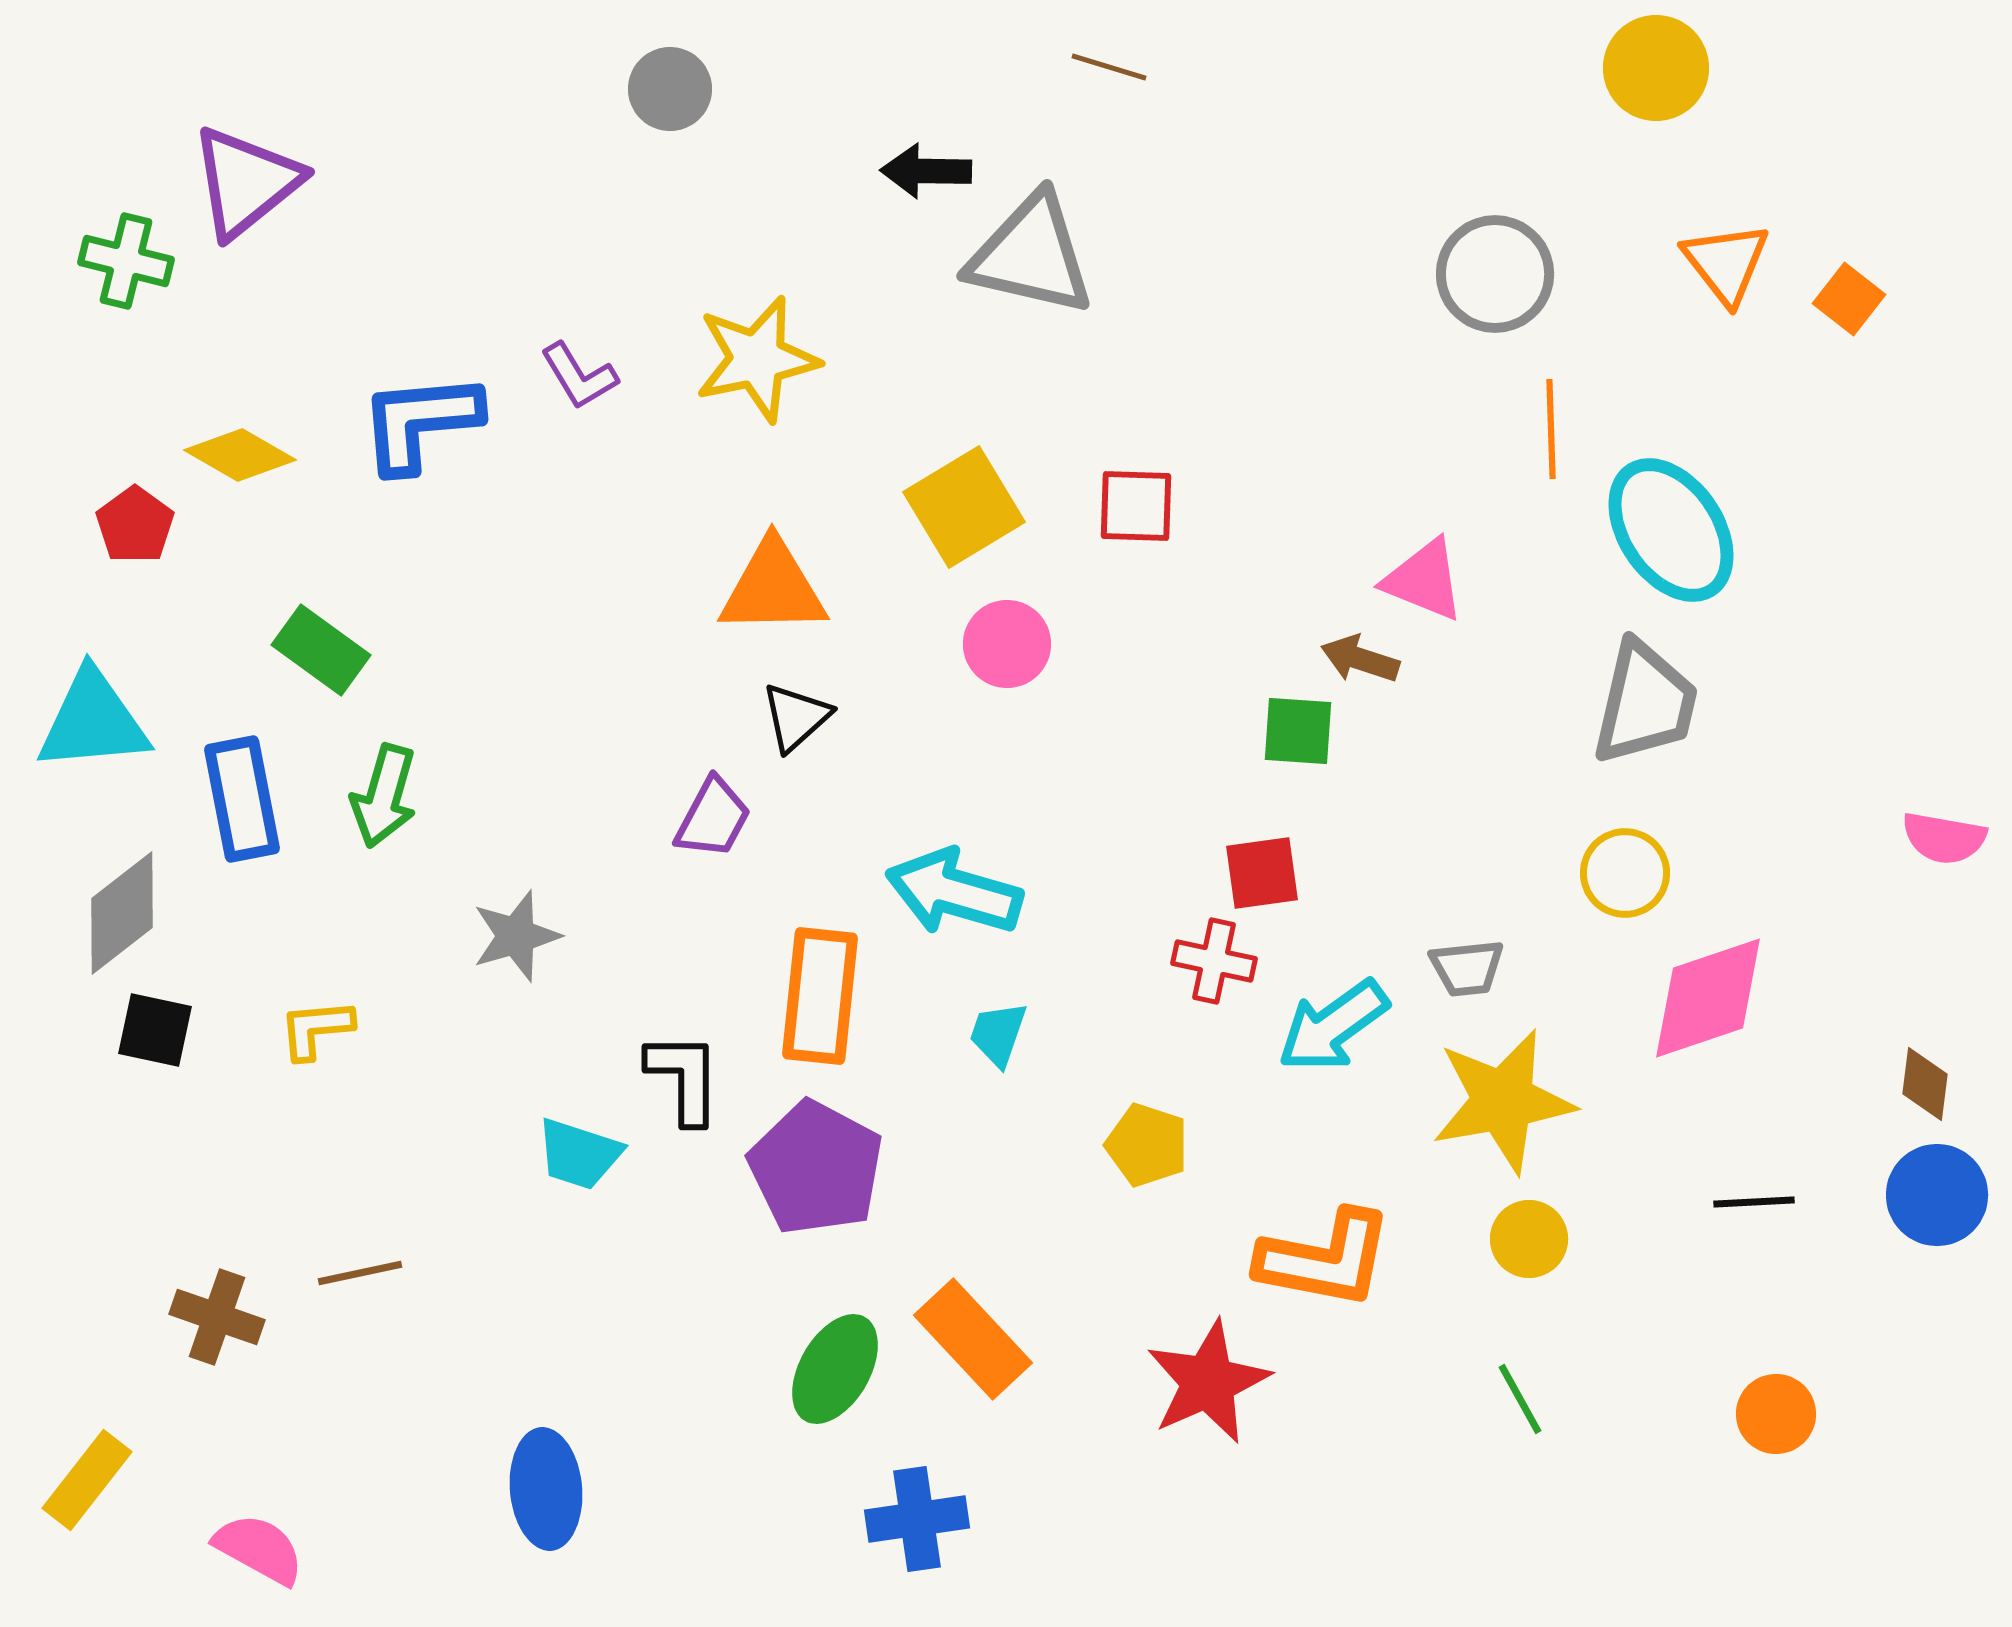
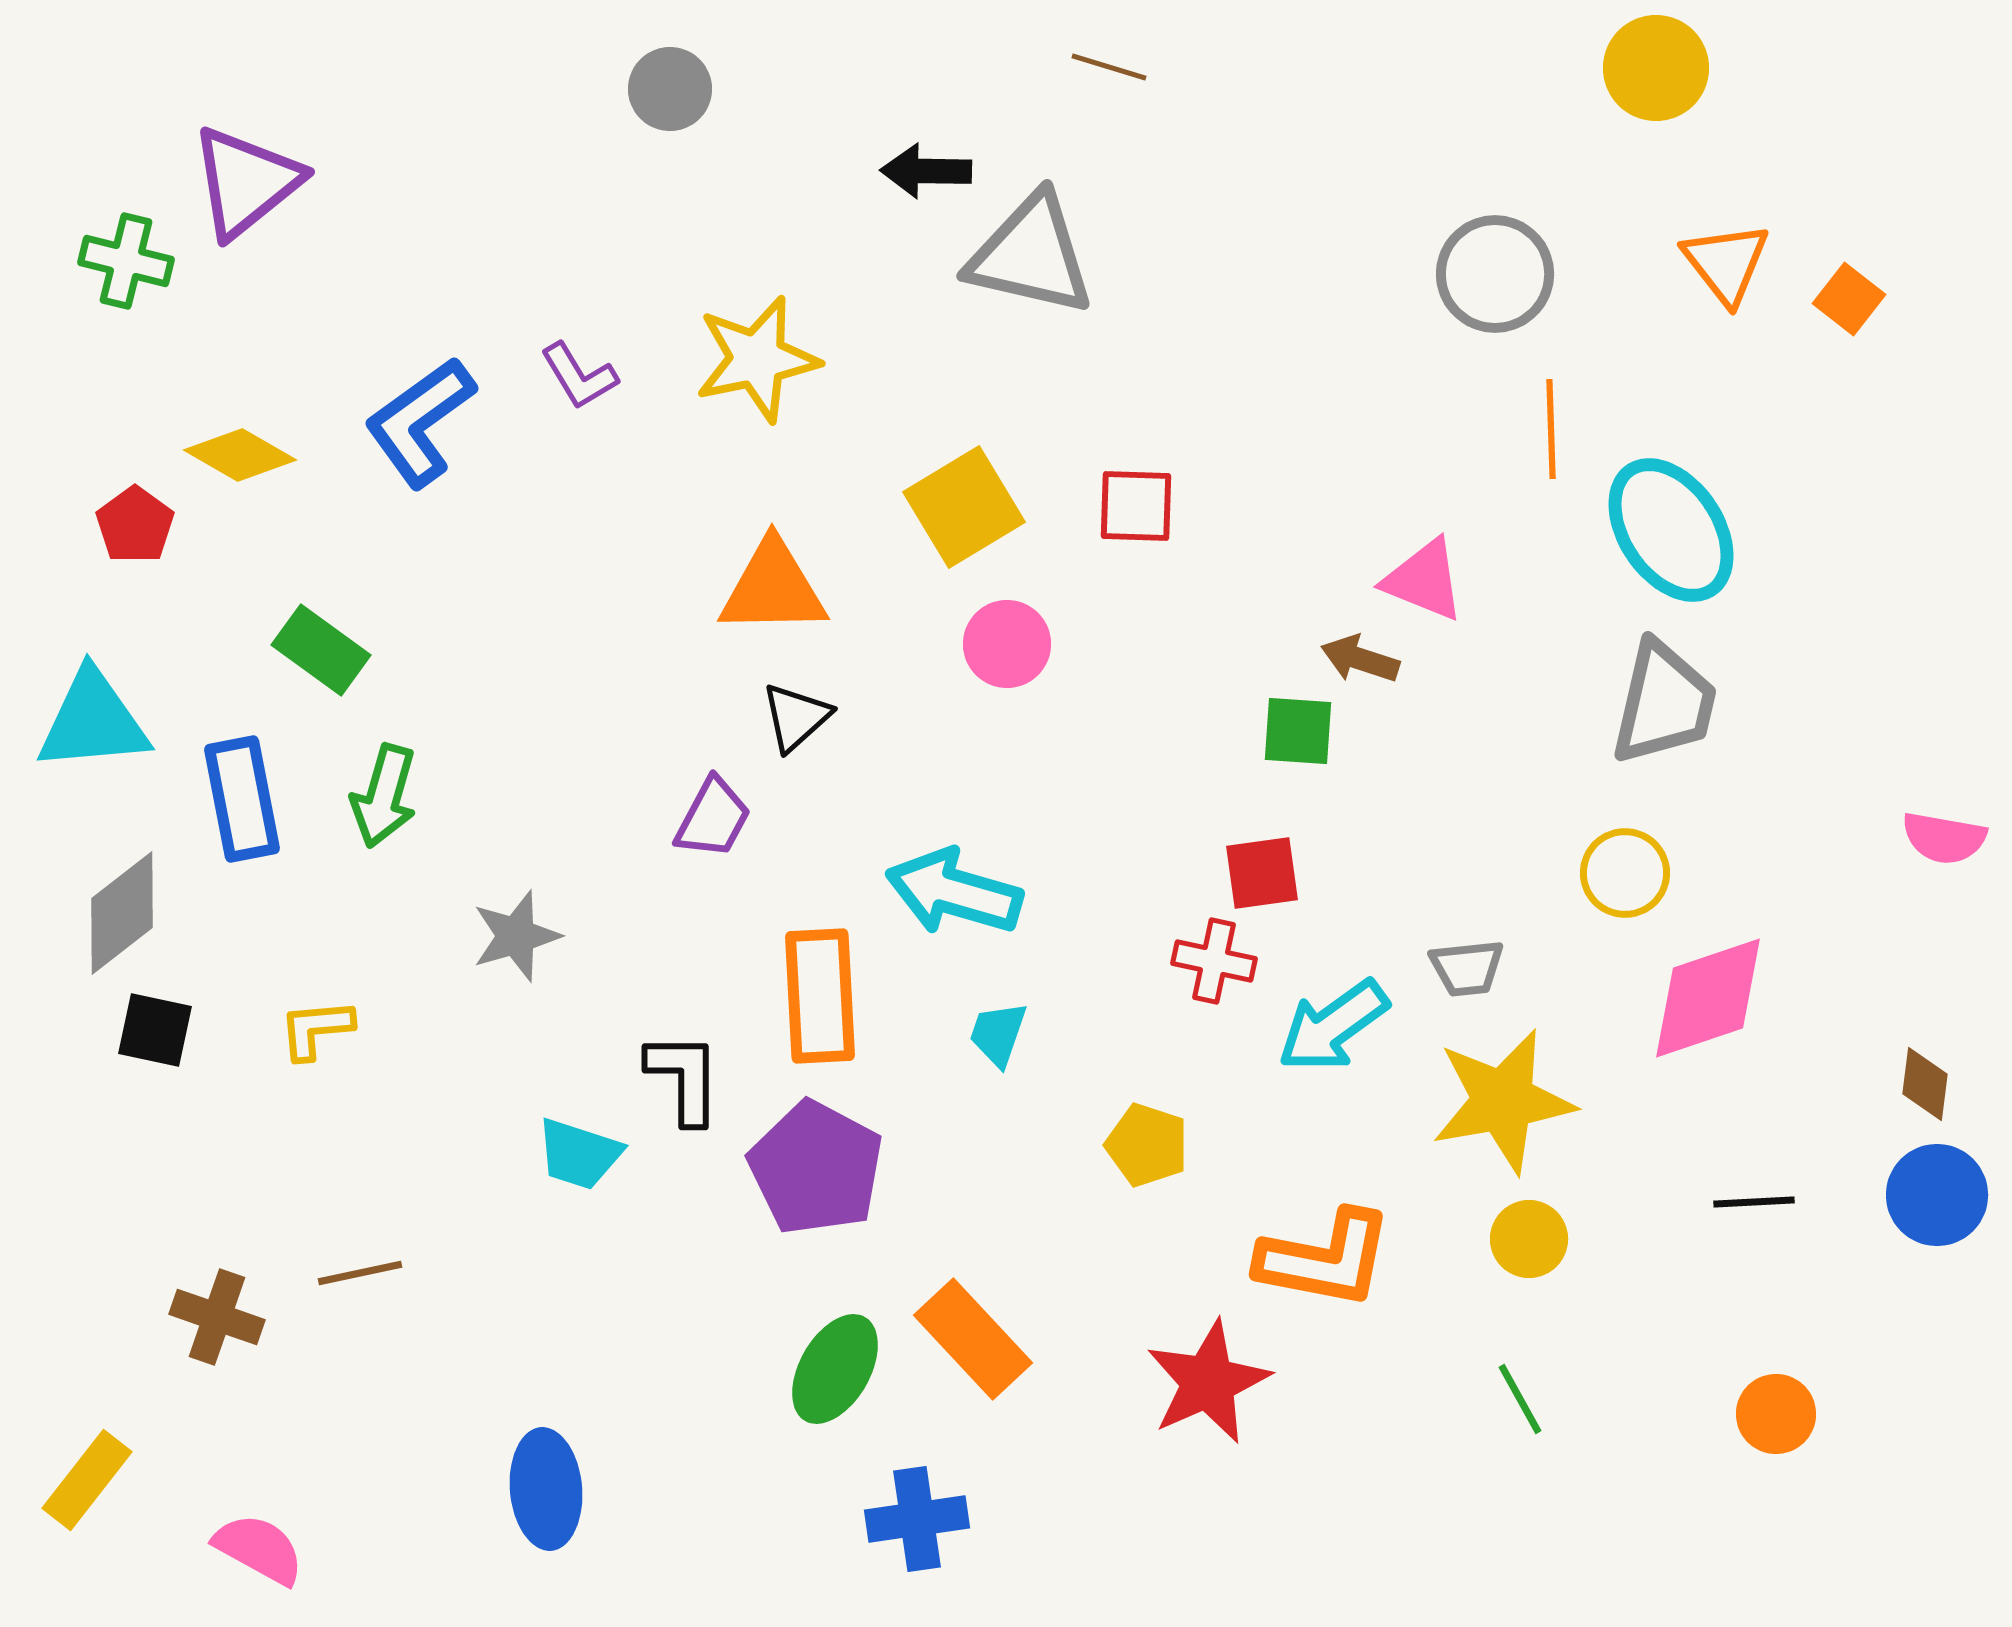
blue L-shape at (420, 422): rotated 31 degrees counterclockwise
gray trapezoid at (1645, 703): moved 19 px right
orange rectangle at (820, 996): rotated 9 degrees counterclockwise
